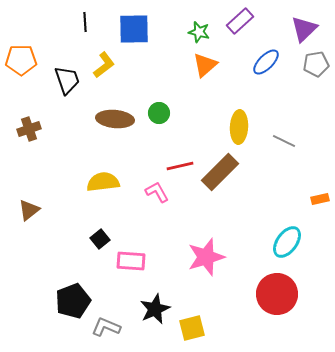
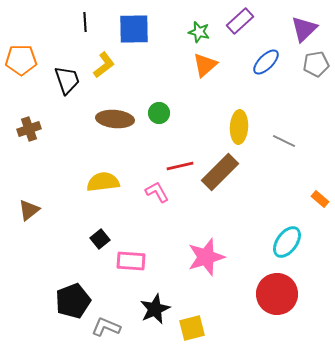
orange rectangle: rotated 54 degrees clockwise
